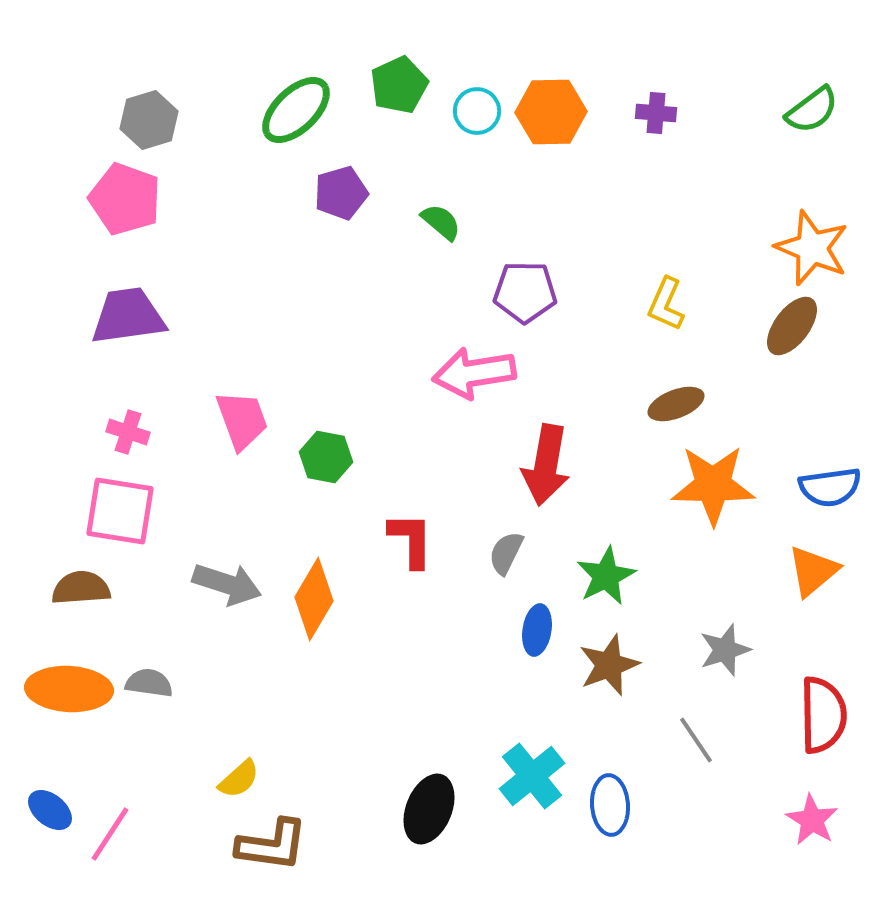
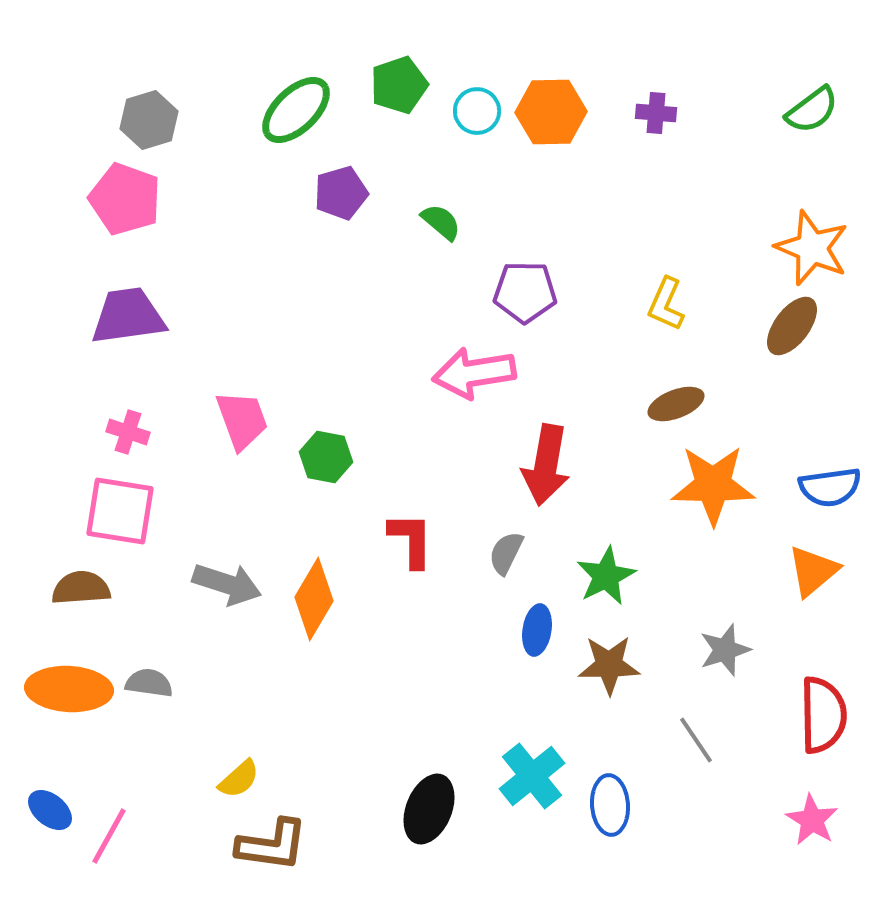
green pentagon at (399, 85): rotated 6 degrees clockwise
brown star at (609, 665): rotated 20 degrees clockwise
pink line at (110, 834): moved 1 px left, 2 px down; rotated 4 degrees counterclockwise
